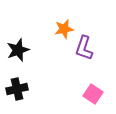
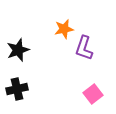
pink square: rotated 18 degrees clockwise
